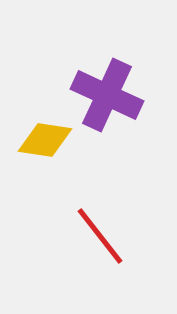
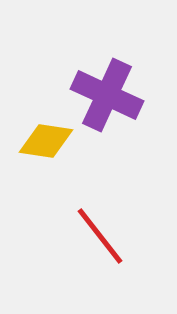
yellow diamond: moved 1 px right, 1 px down
